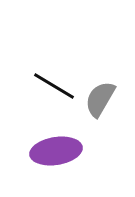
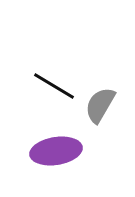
gray semicircle: moved 6 px down
